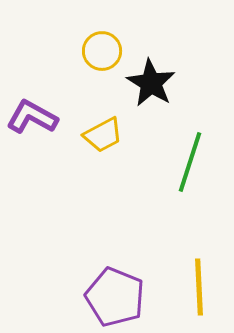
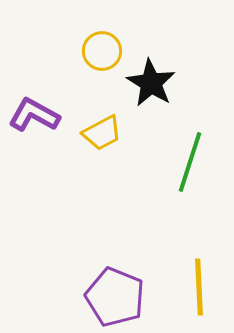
purple L-shape: moved 2 px right, 2 px up
yellow trapezoid: moved 1 px left, 2 px up
